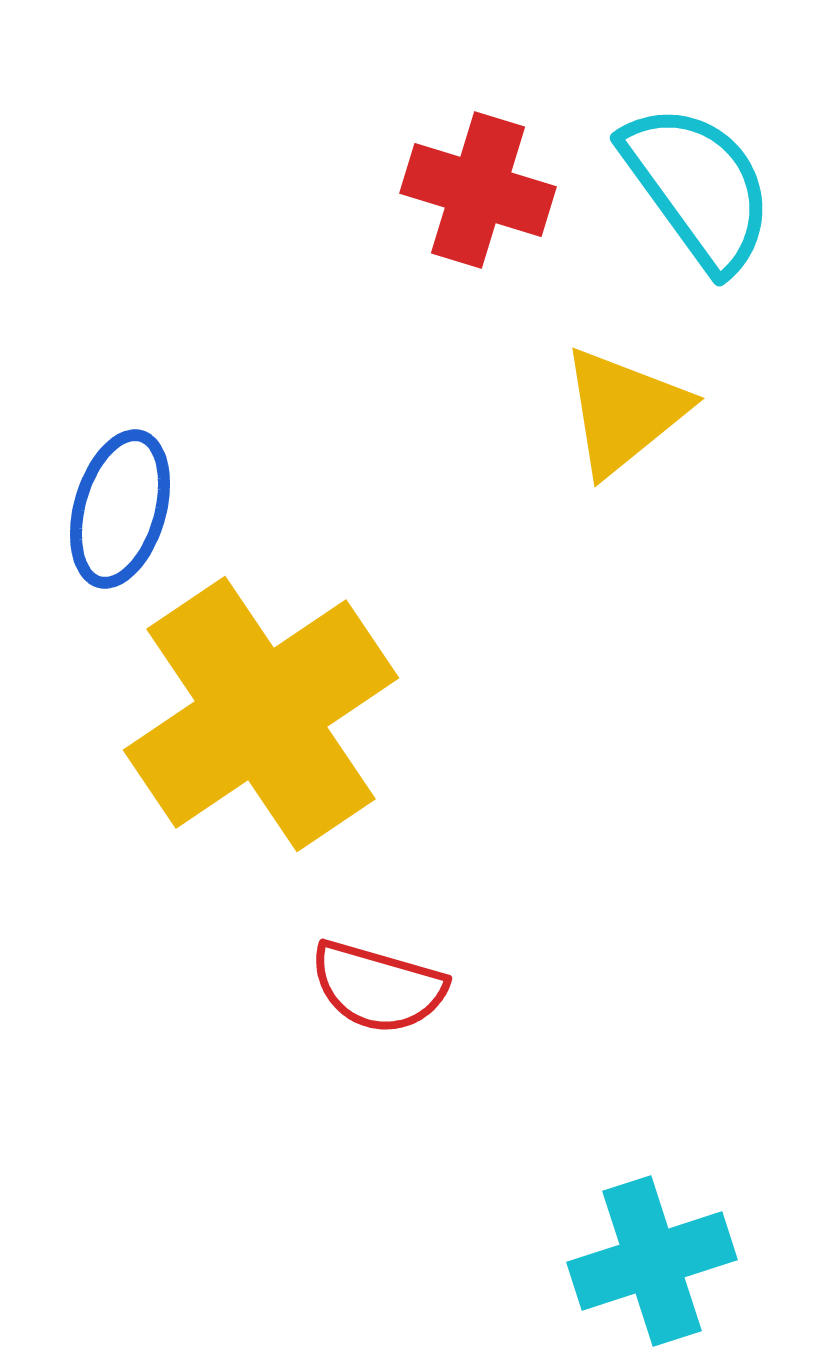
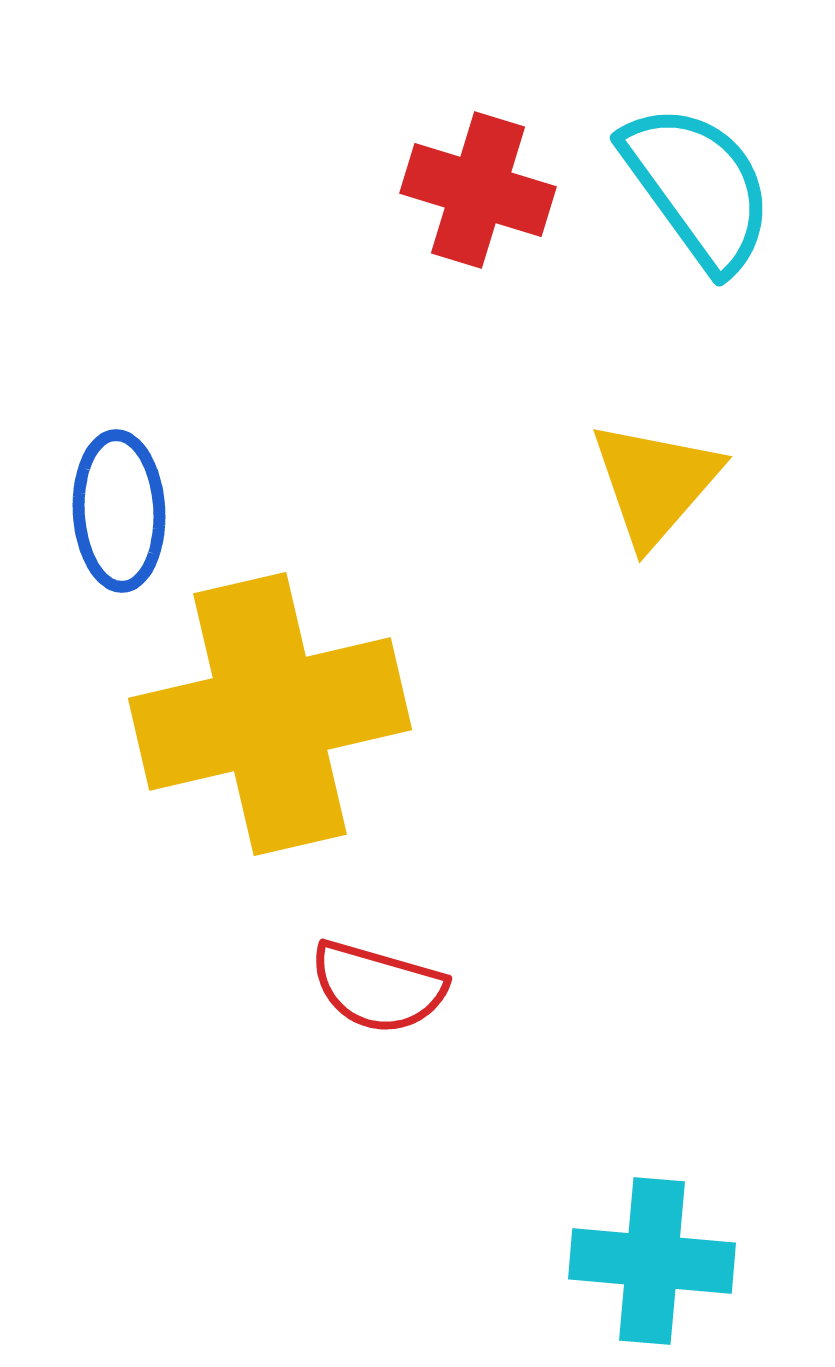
yellow triangle: moved 31 px right, 72 px down; rotated 10 degrees counterclockwise
blue ellipse: moved 1 px left, 2 px down; rotated 19 degrees counterclockwise
yellow cross: moved 9 px right; rotated 21 degrees clockwise
cyan cross: rotated 23 degrees clockwise
